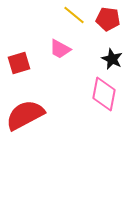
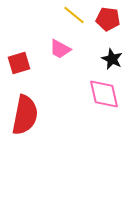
pink diamond: rotated 24 degrees counterclockwise
red semicircle: rotated 129 degrees clockwise
